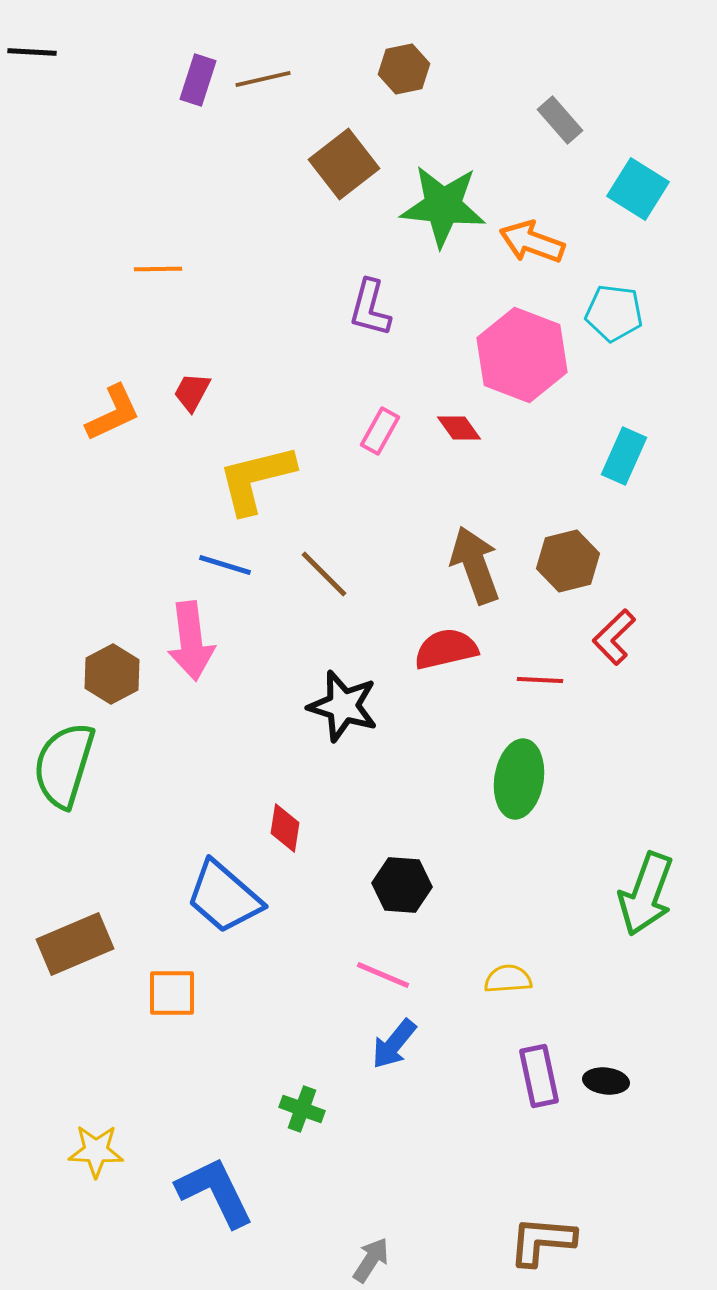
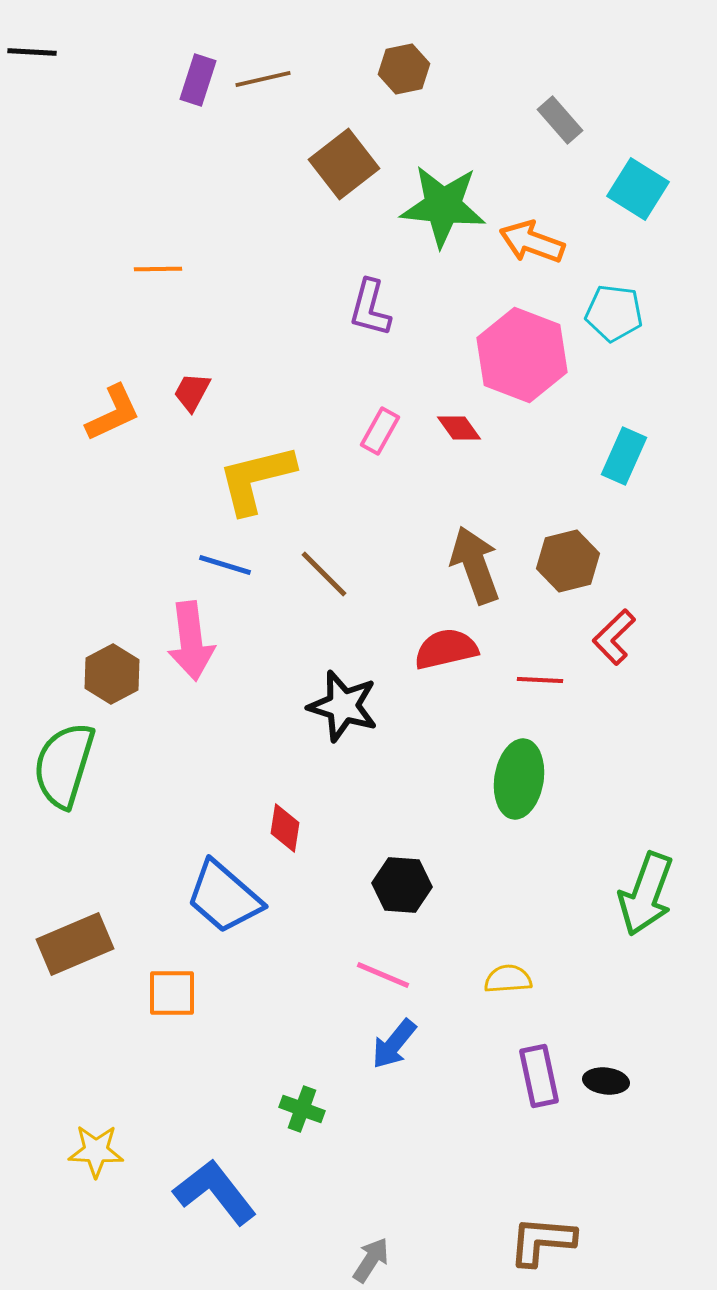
blue L-shape at (215, 1192): rotated 12 degrees counterclockwise
